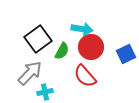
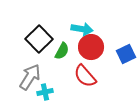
black square: moved 1 px right; rotated 8 degrees counterclockwise
gray arrow: moved 4 px down; rotated 12 degrees counterclockwise
